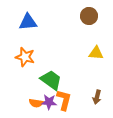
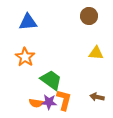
orange star: rotated 18 degrees clockwise
brown arrow: rotated 88 degrees clockwise
